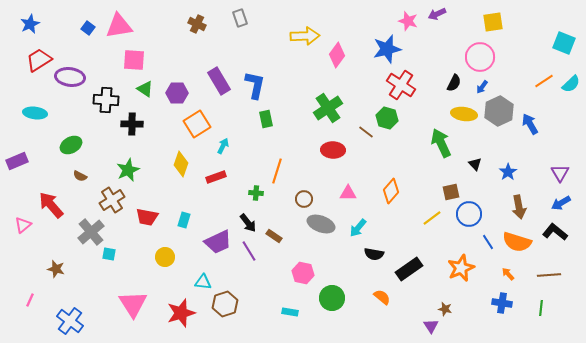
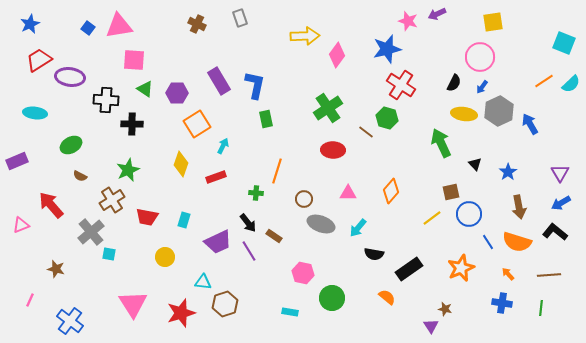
pink triangle at (23, 225): moved 2 px left; rotated 18 degrees clockwise
orange semicircle at (382, 297): moved 5 px right
